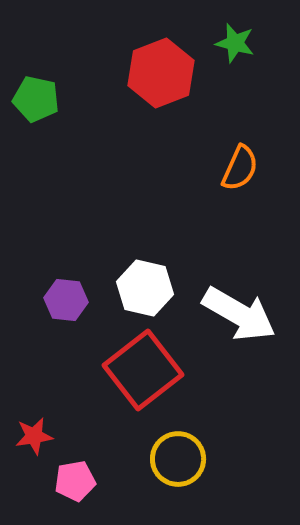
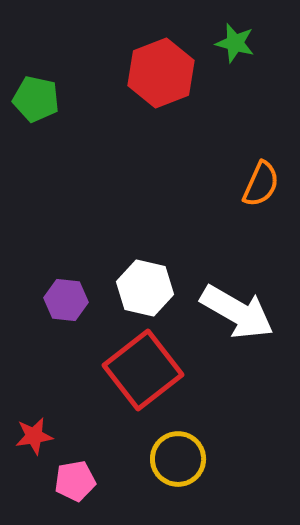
orange semicircle: moved 21 px right, 16 px down
white arrow: moved 2 px left, 2 px up
